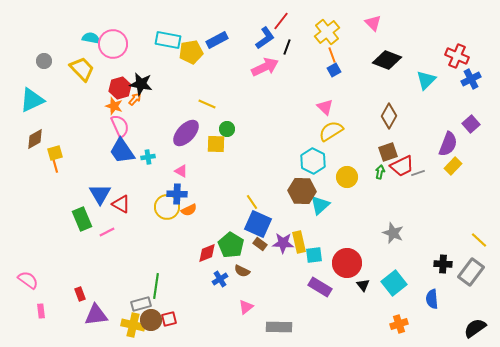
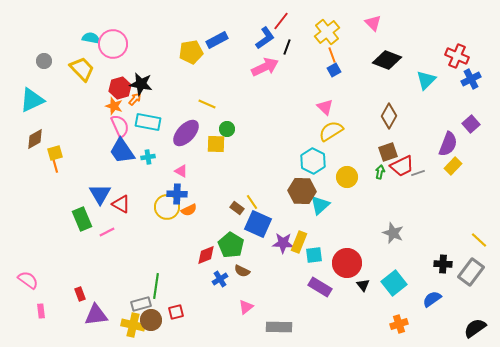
cyan rectangle at (168, 40): moved 20 px left, 82 px down
yellow rectangle at (299, 242): rotated 35 degrees clockwise
brown rectangle at (260, 244): moved 23 px left, 36 px up
red diamond at (207, 253): moved 1 px left, 2 px down
blue semicircle at (432, 299): rotated 60 degrees clockwise
red square at (169, 319): moved 7 px right, 7 px up
